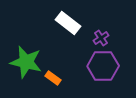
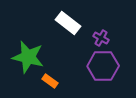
purple cross: rotated 28 degrees counterclockwise
green star: moved 2 px right, 5 px up
orange rectangle: moved 3 px left, 3 px down
